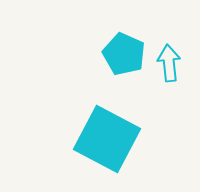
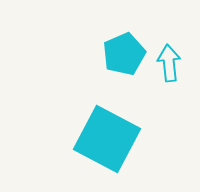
cyan pentagon: rotated 24 degrees clockwise
